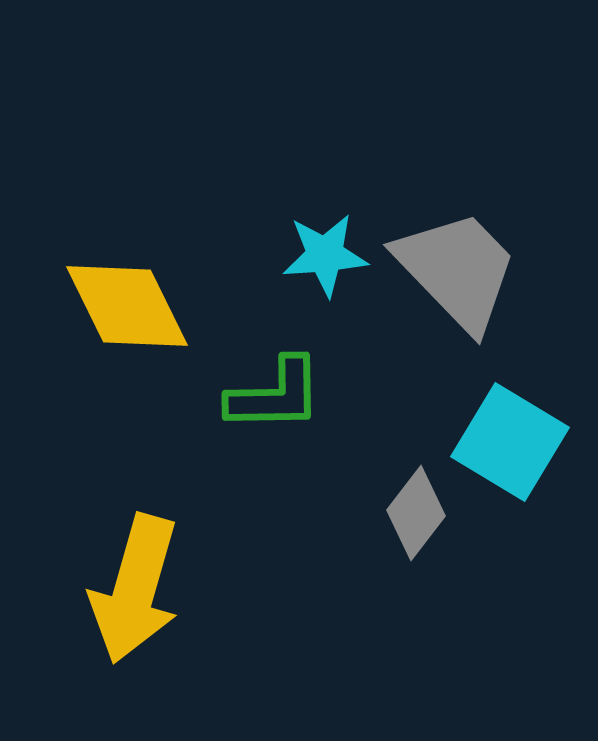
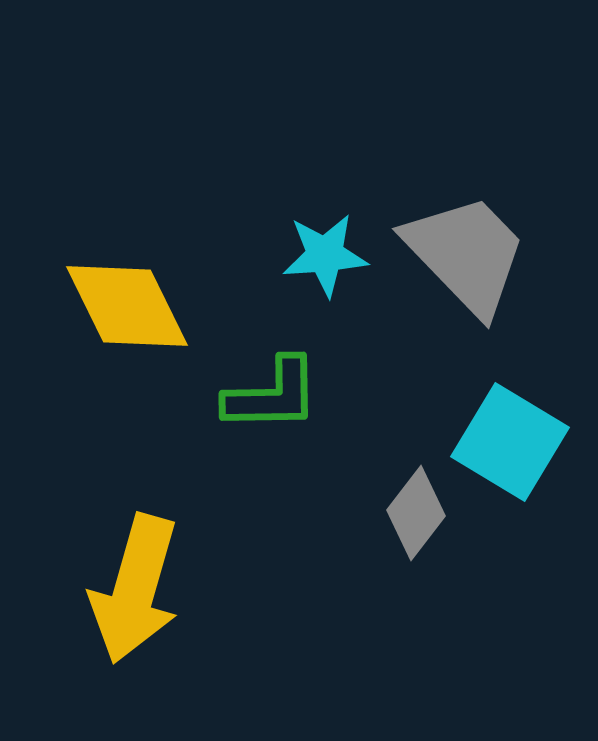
gray trapezoid: moved 9 px right, 16 px up
green L-shape: moved 3 px left
